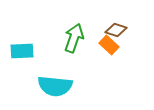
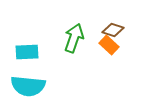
brown diamond: moved 3 px left
cyan rectangle: moved 5 px right, 1 px down
cyan semicircle: moved 27 px left
